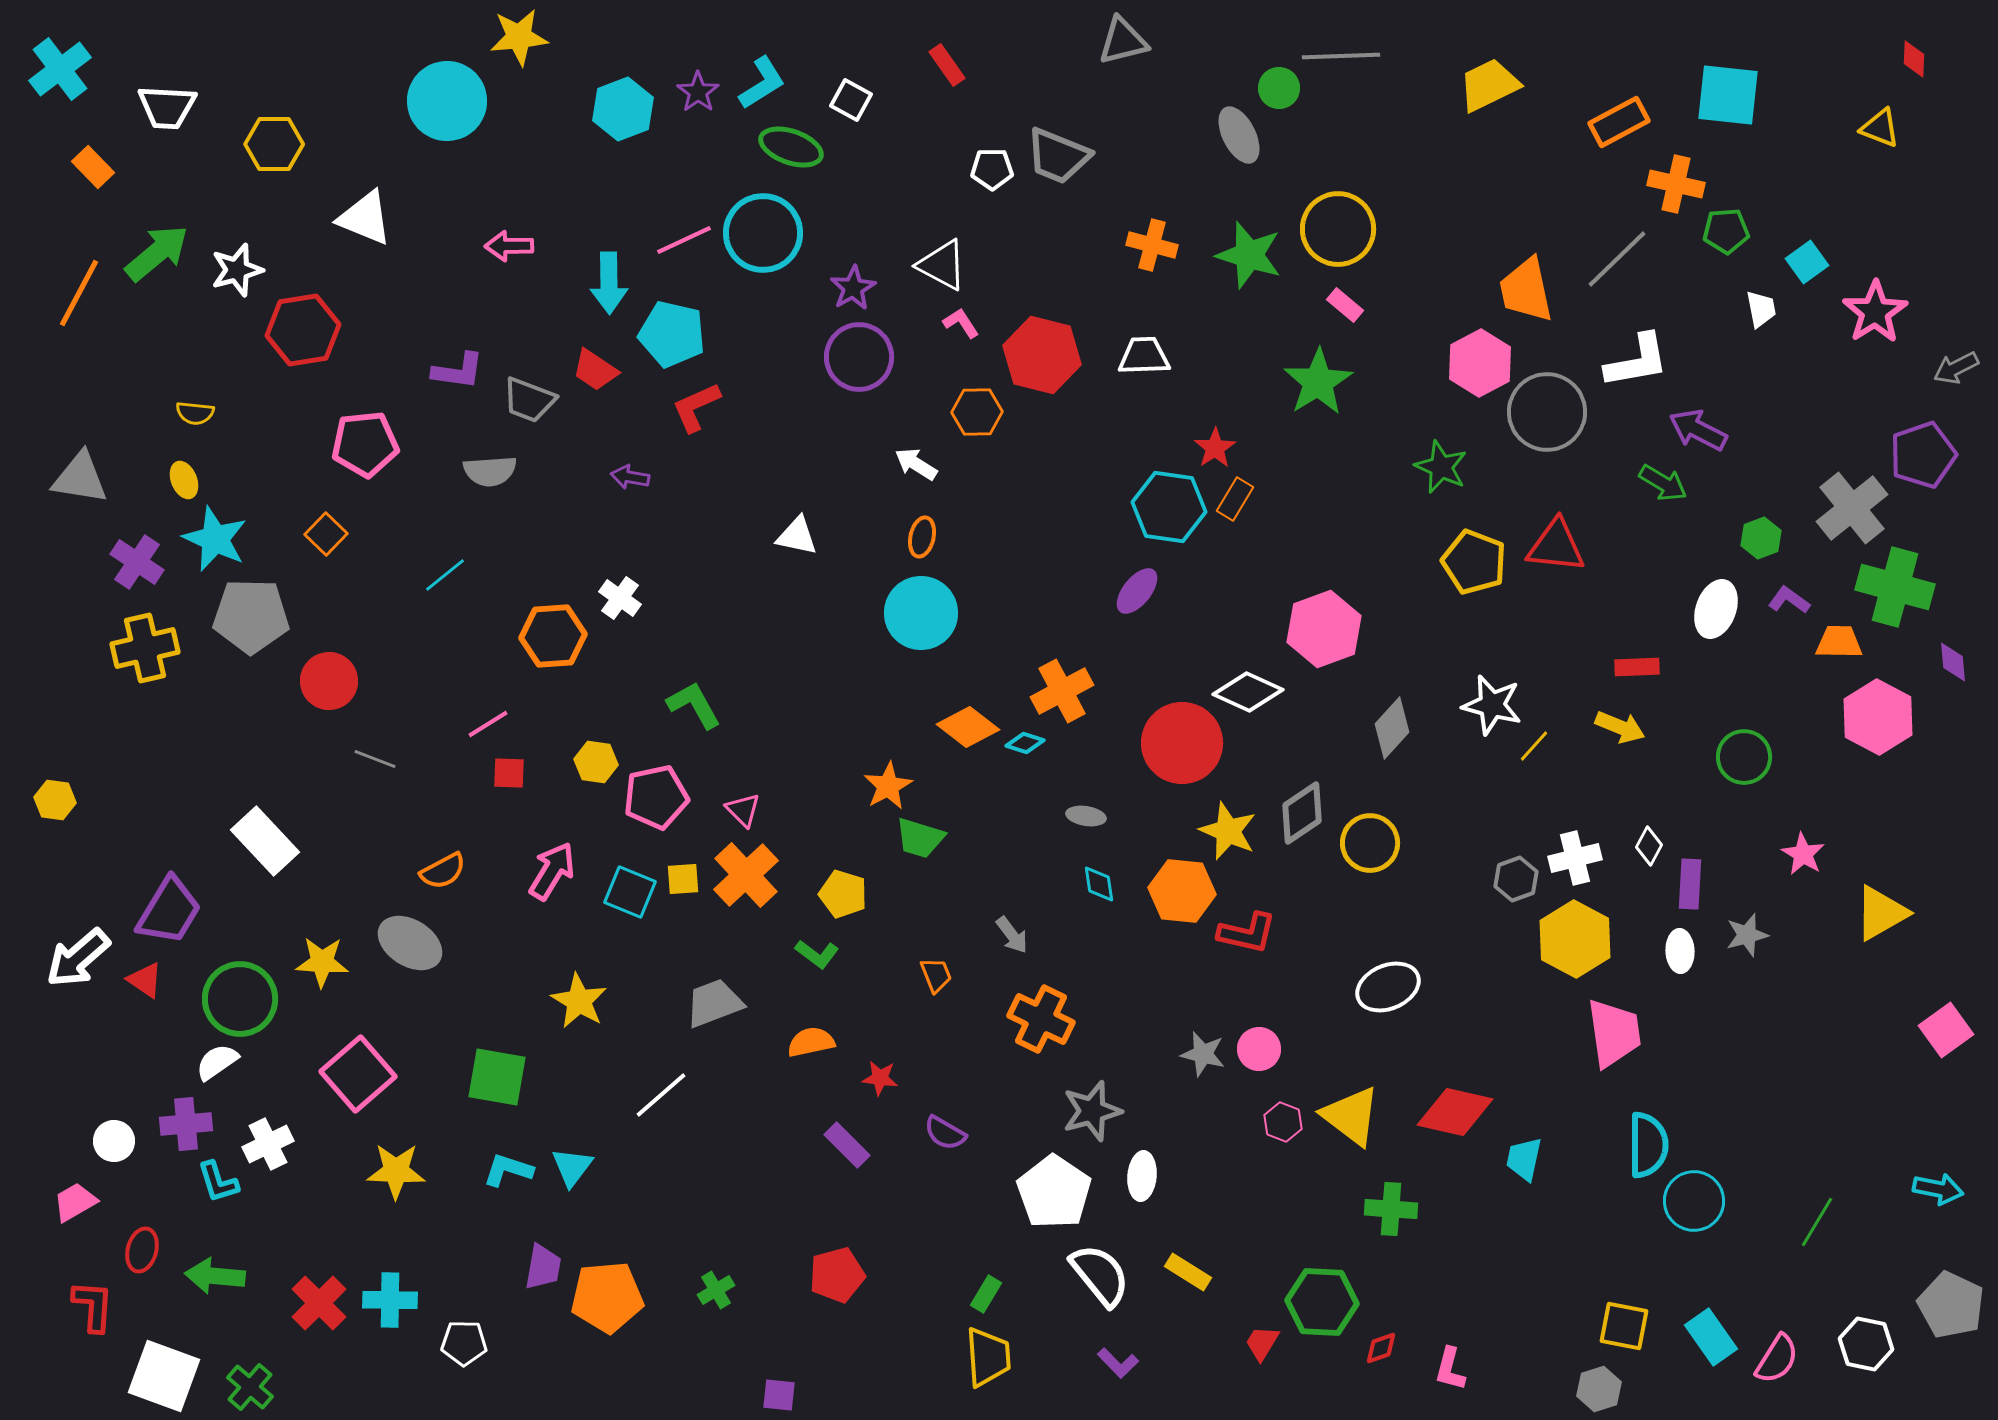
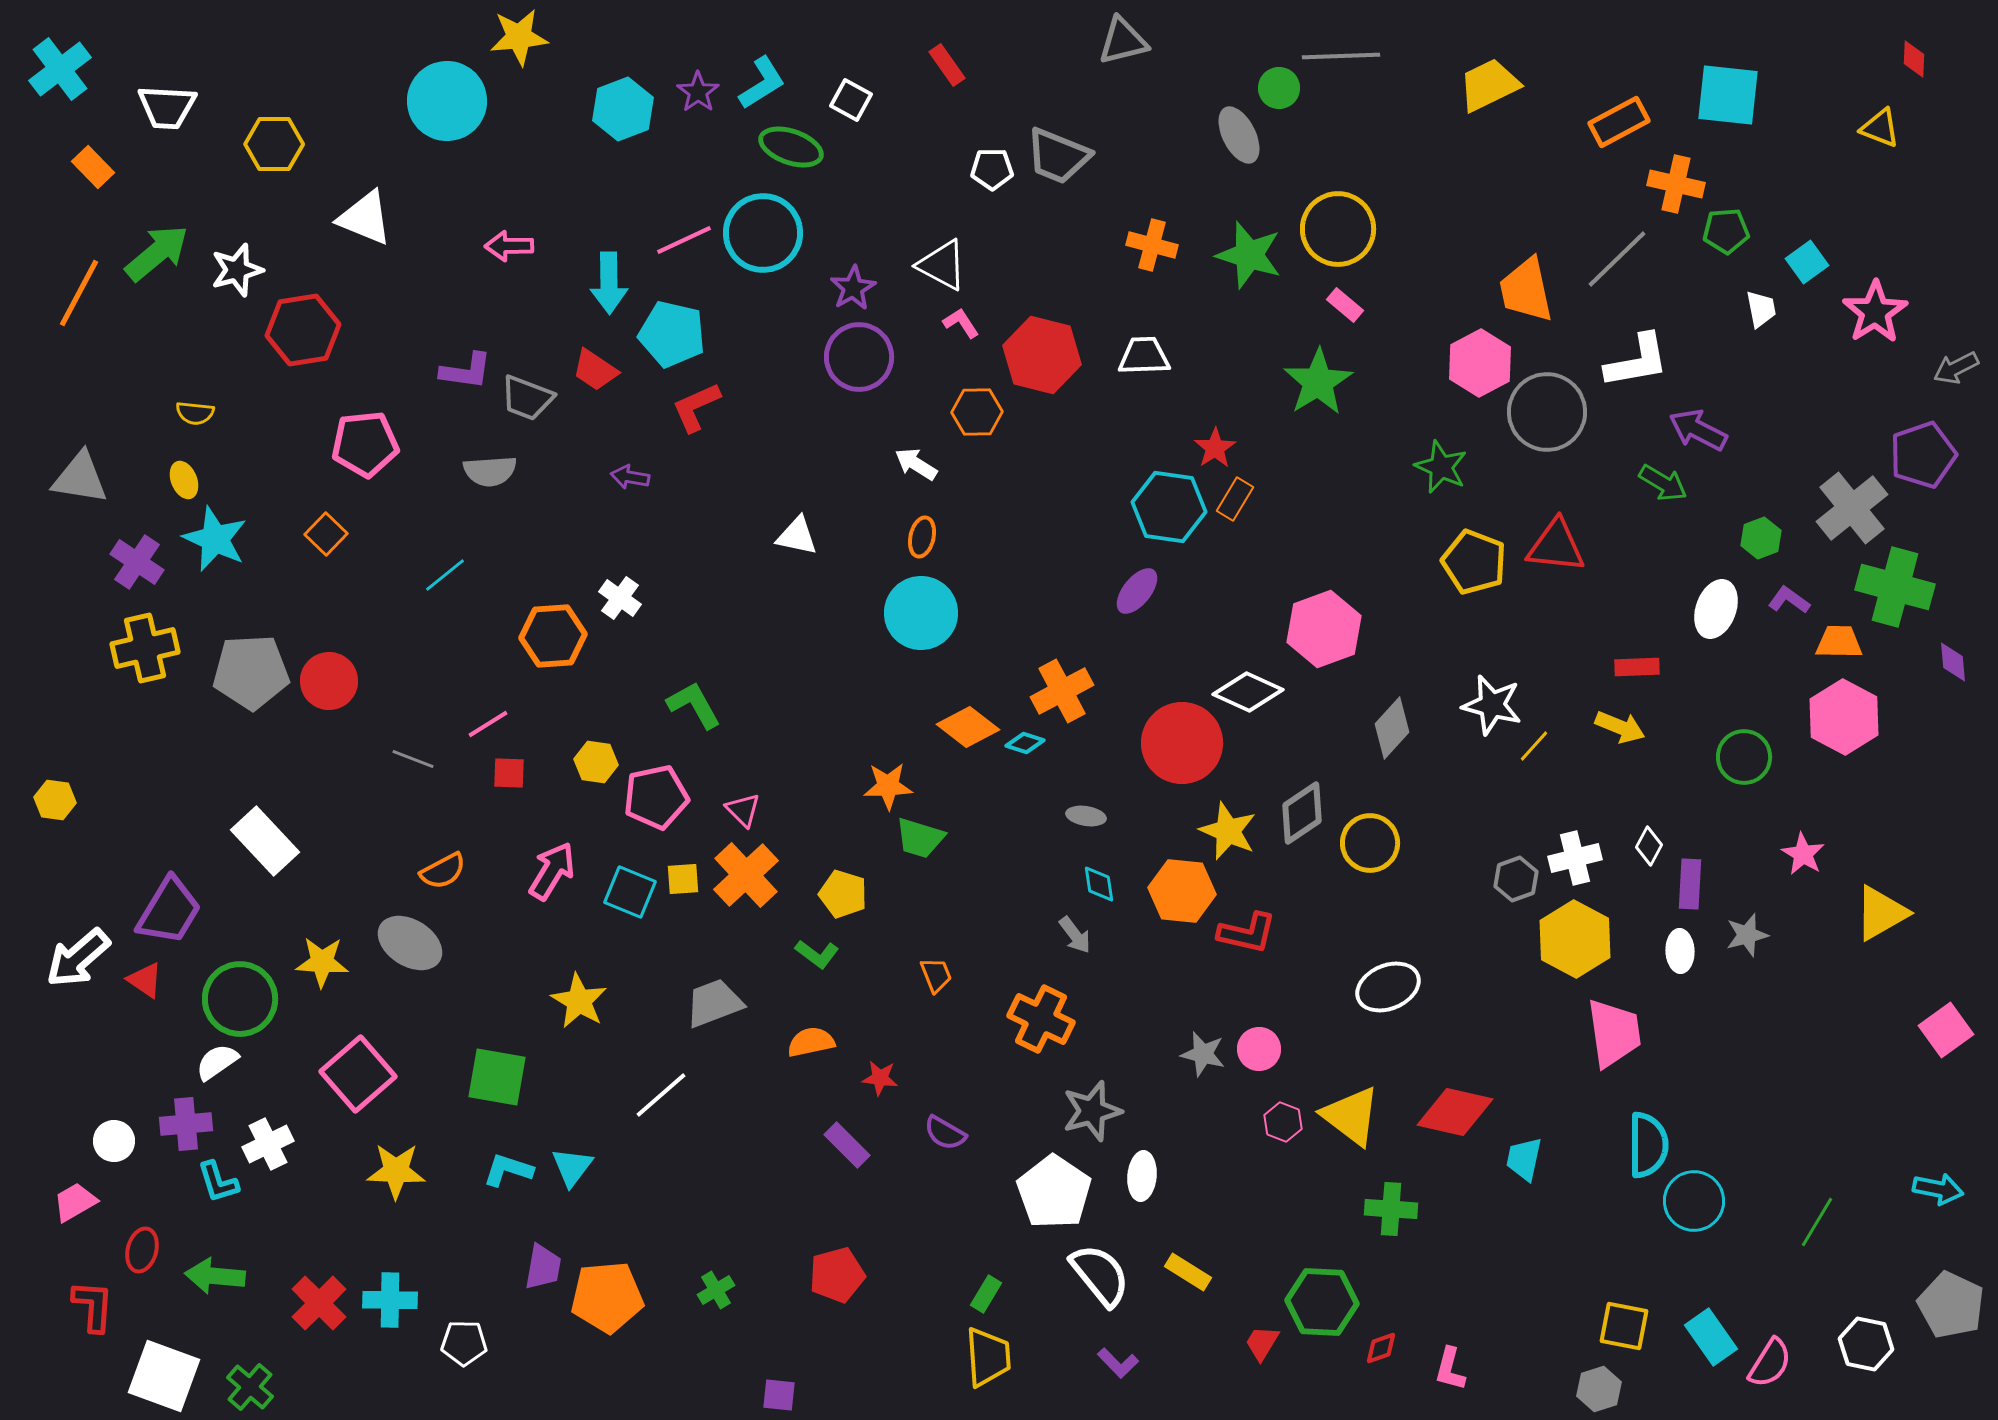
purple L-shape at (458, 371): moved 8 px right
gray trapezoid at (529, 400): moved 2 px left, 2 px up
gray pentagon at (251, 616): moved 56 px down; rotated 4 degrees counterclockwise
pink hexagon at (1878, 717): moved 34 px left
gray line at (375, 759): moved 38 px right
orange star at (888, 786): rotated 27 degrees clockwise
gray arrow at (1012, 935): moved 63 px right
pink semicircle at (1777, 1359): moved 7 px left, 4 px down
